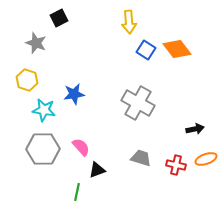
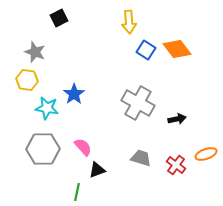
gray star: moved 1 px left, 9 px down
yellow hexagon: rotated 10 degrees counterclockwise
blue star: rotated 25 degrees counterclockwise
cyan star: moved 3 px right, 2 px up
black arrow: moved 18 px left, 10 px up
pink semicircle: moved 2 px right
orange ellipse: moved 5 px up
red cross: rotated 24 degrees clockwise
